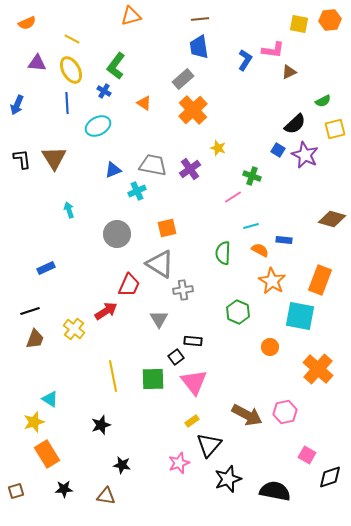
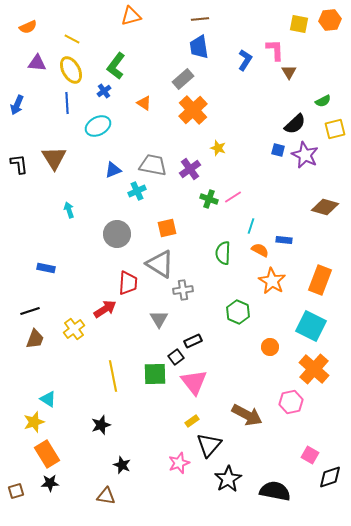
orange semicircle at (27, 23): moved 1 px right, 4 px down
pink L-shape at (273, 50): moved 2 px right; rotated 100 degrees counterclockwise
brown triangle at (289, 72): rotated 35 degrees counterclockwise
blue cross at (104, 91): rotated 24 degrees clockwise
blue square at (278, 150): rotated 16 degrees counterclockwise
black L-shape at (22, 159): moved 3 px left, 5 px down
green cross at (252, 176): moved 43 px left, 23 px down
brown diamond at (332, 219): moved 7 px left, 12 px up
cyan line at (251, 226): rotated 56 degrees counterclockwise
blue rectangle at (46, 268): rotated 36 degrees clockwise
red trapezoid at (129, 285): moved 1 px left, 2 px up; rotated 20 degrees counterclockwise
red arrow at (106, 311): moved 1 px left, 2 px up
cyan square at (300, 316): moved 11 px right, 10 px down; rotated 16 degrees clockwise
yellow cross at (74, 329): rotated 15 degrees clockwise
black rectangle at (193, 341): rotated 30 degrees counterclockwise
orange cross at (318, 369): moved 4 px left
green square at (153, 379): moved 2 px right, 5 px up
cyan triangle at (50, 399): moved 2 px left
pink hexagon at (285, 412): moved 6 px right, 10 px up
pink square at (307, 455): moved 3 px right
black star at (122, 465): rotated 12 degrees clockwise
black star at (228, 479): rotated 12 degrees counterclockwise
black star at (64, 489): moved 14 px left, 6 px up
